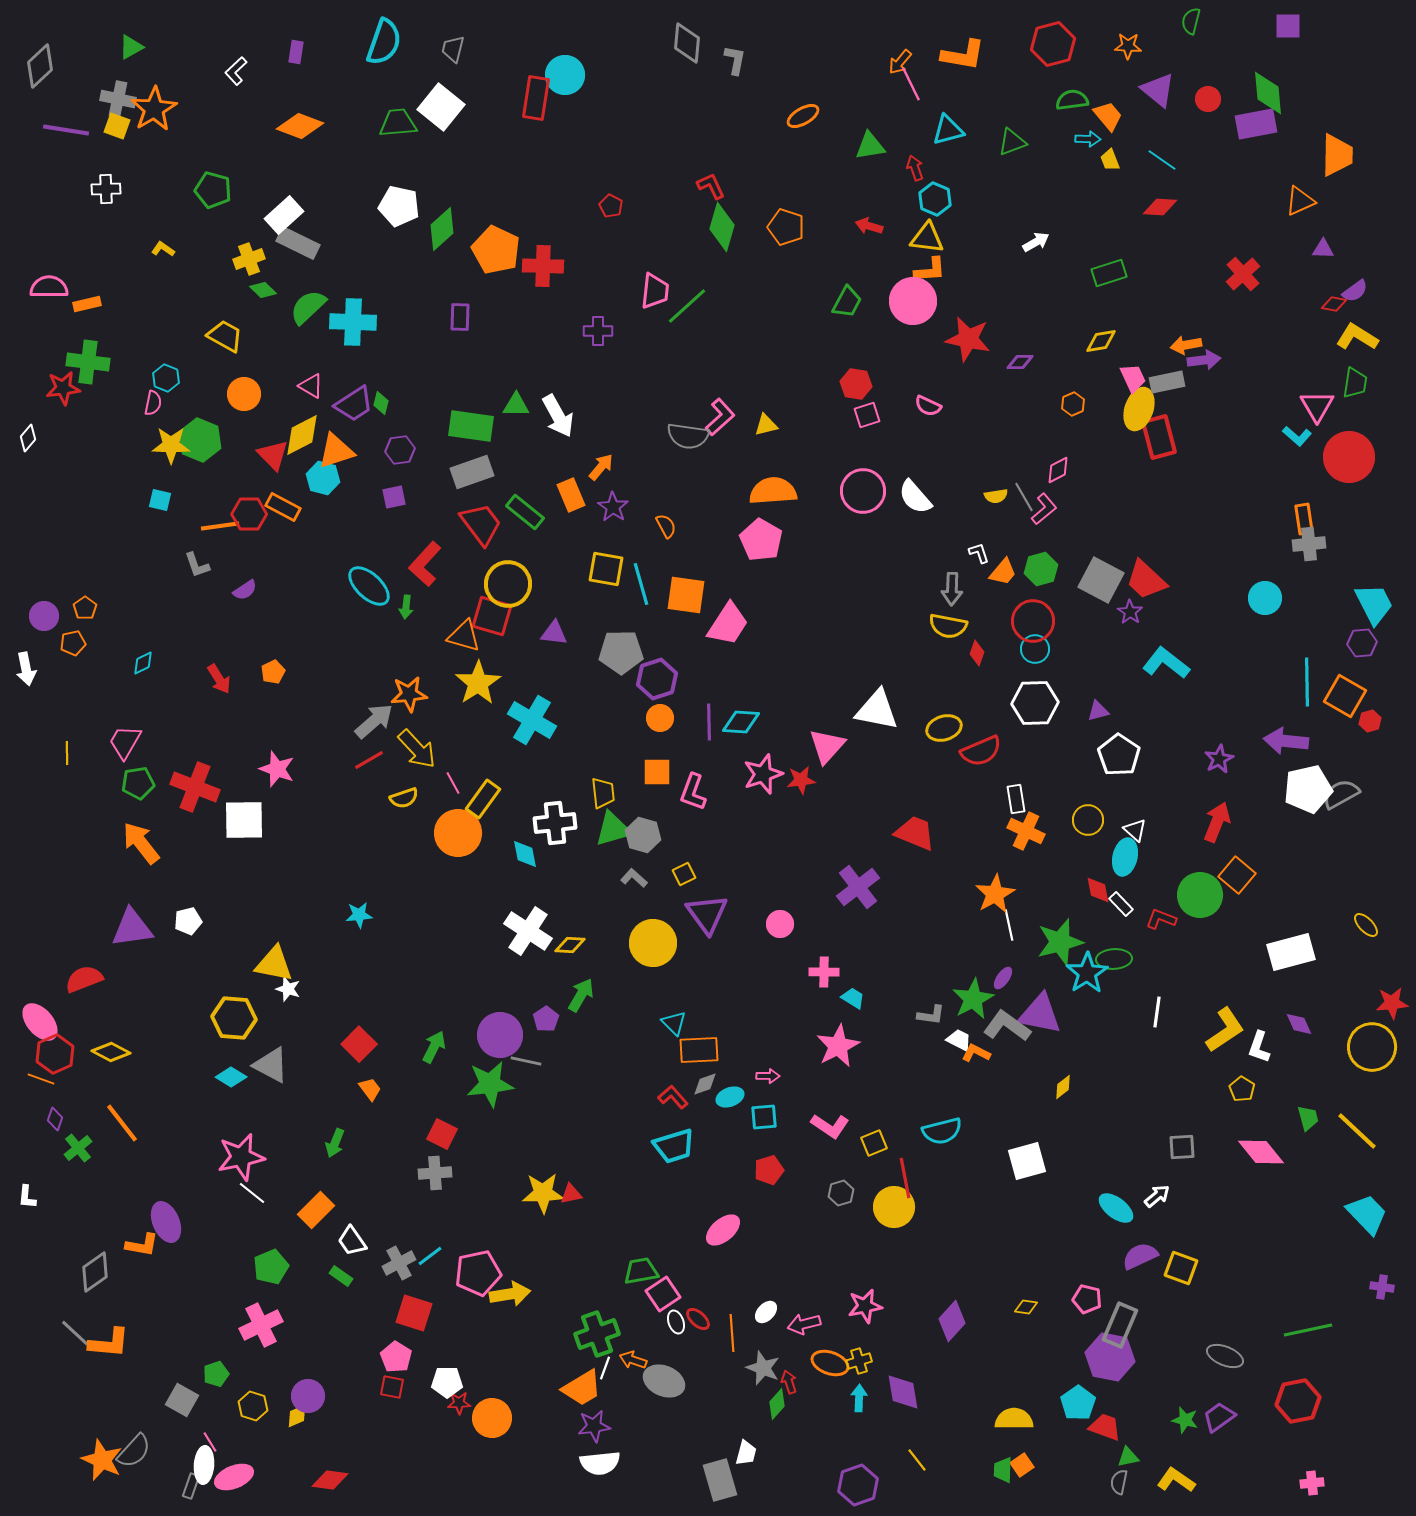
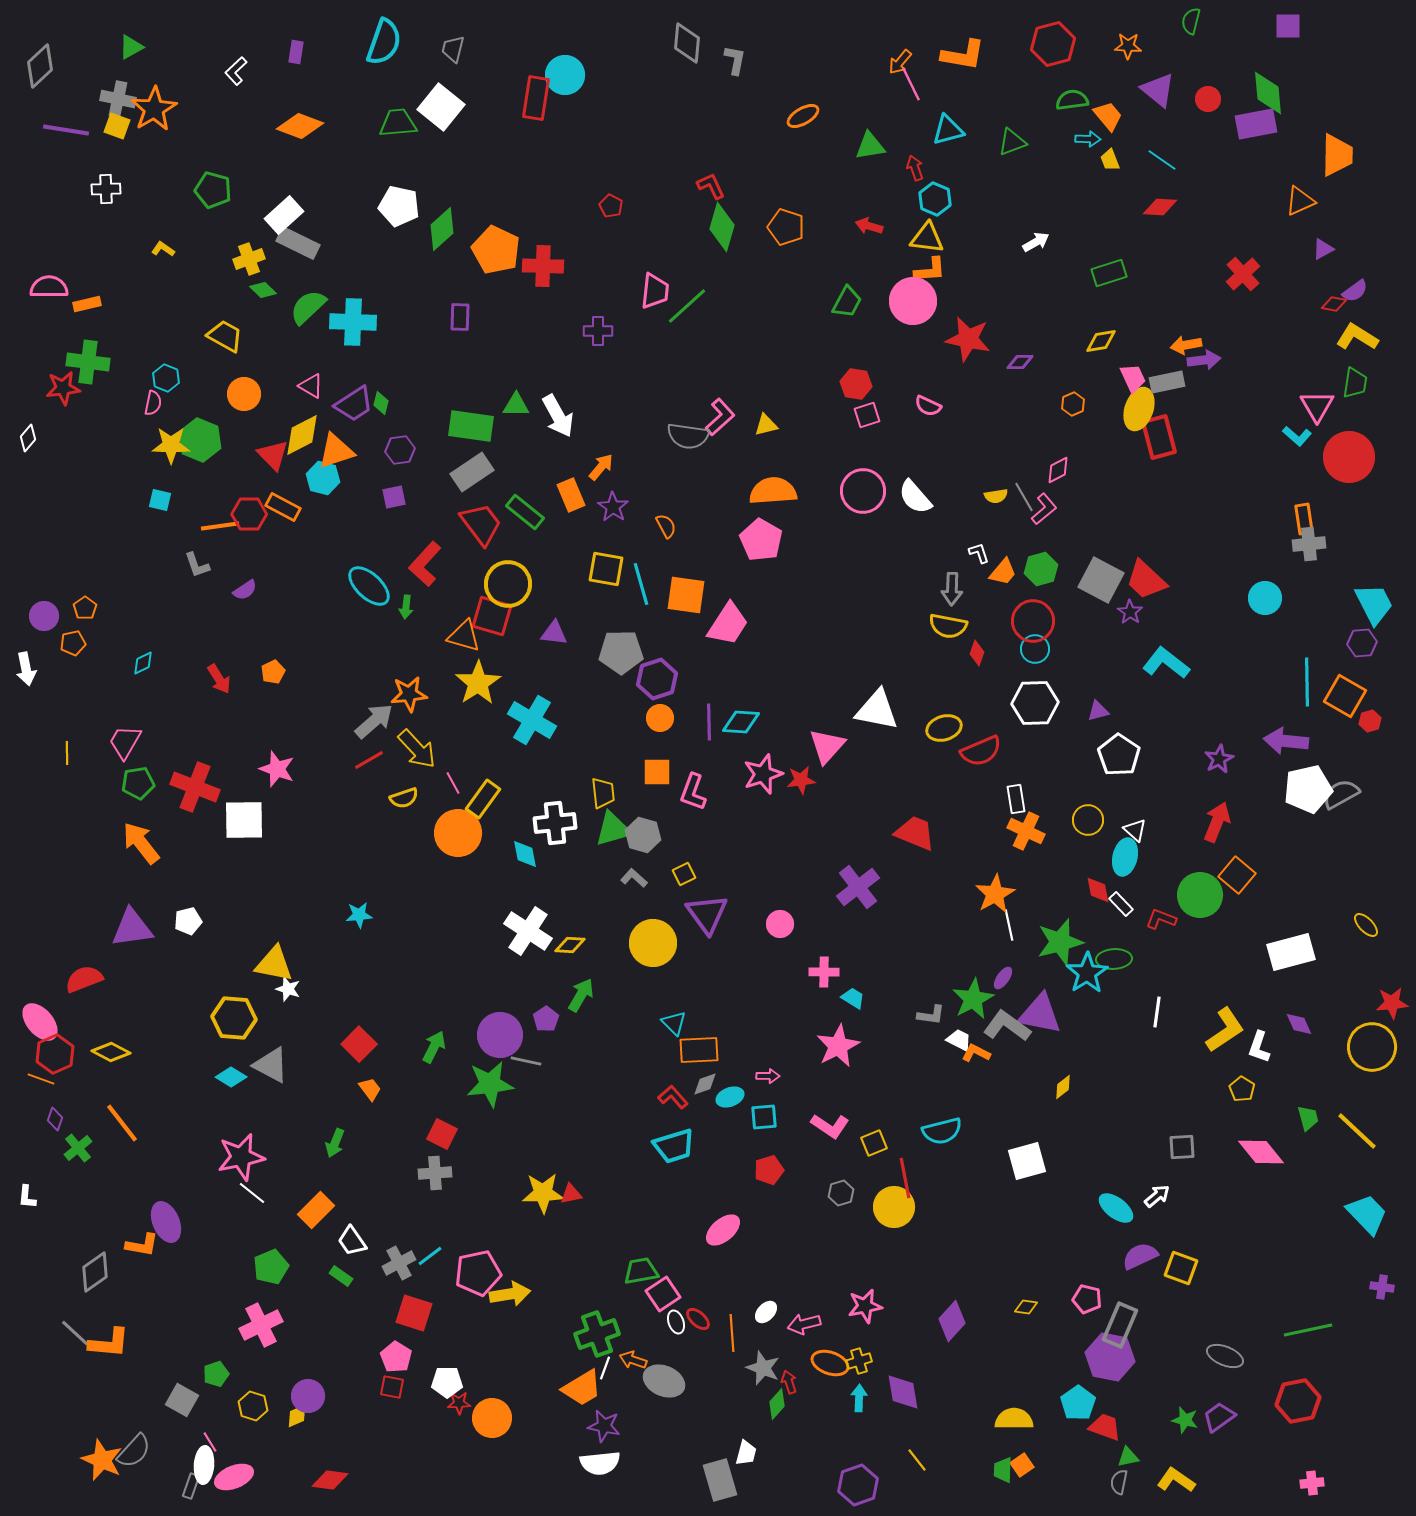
purple triangle at (1323, 249): rotated 30 degrees counterclockwise
gray rectangle at (472, 472): rotated 15 degrees counterclockwise
purple star at (594, 1426): moved 10 px right; rotated 20 degrees clockwise
